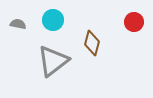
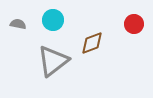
red circle: moved 2 px down
brown diamond: rotated 55 degrees clockwise
